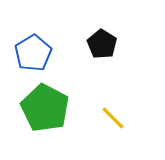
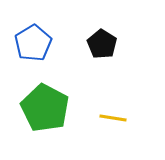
blue pentagon: moved 10 px up
yellow line: rotated 36 degrees counterclockwise
